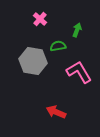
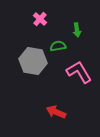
green arrow: rotated 152 degrees clockwise
